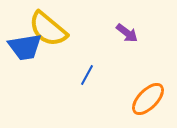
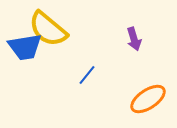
purple arrow: moved 7 px right, 6 px down; rotated 35 degrees clockwise
blue line: rotated 10 degrees clockwise
orange ellipse: rotated 12 degrees clockwise
